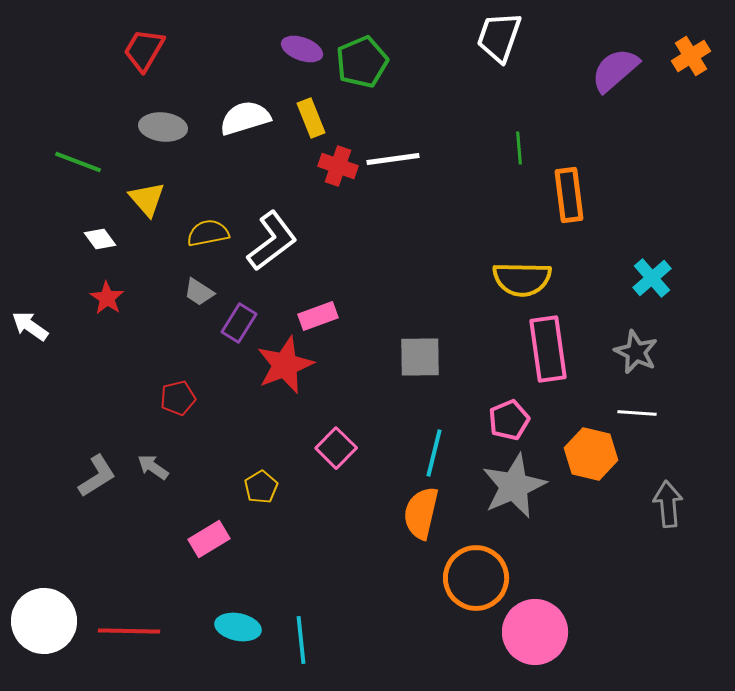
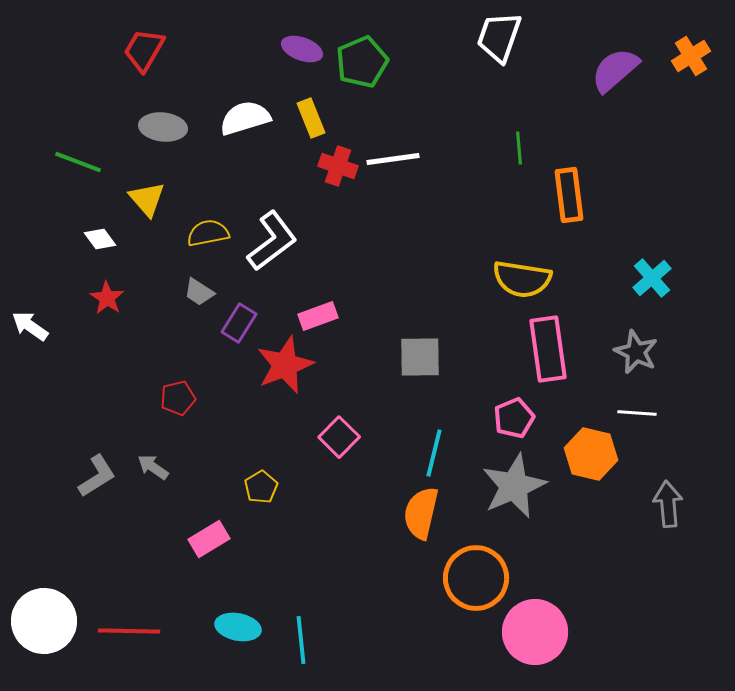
yellow semicircle at (522, 279): rotated 8 degrees clockwise
pink pentagon at (509, 420): moved 5 px right, 2 px up
pink square at (336, 448): moved 3 px right, 11 px up
